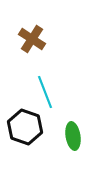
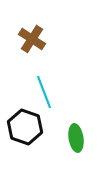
cyan line: moved 1 px left
green ellipse: moved 3 px right, 2 px down
